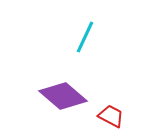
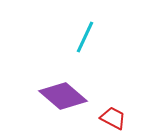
red trapezoid: moved 2 px right, 2 px down
